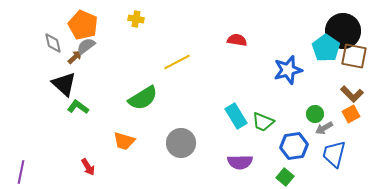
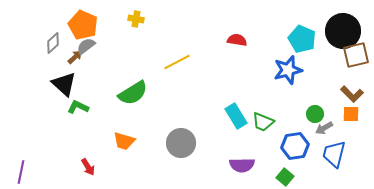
gray diamond: rotated 60 degrees clockwise
cyan pentagon: moved 24 px left, 9 px up; rotated 12 degrees counterclockwise
brown square: moved 2 px right, 1 px up; rotated 24 degrees counterclockwise
green semicircle: moved 10 px left, 5 px up
green L-shape: rotated 10 degrees counterclockwise
orange square: rotated 30 degrees clockwise
blue hexagon: moved 1 px right
purple semicircle: moved 2 px right, 3 px down
